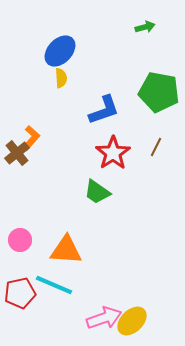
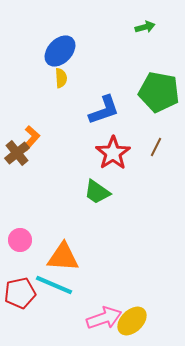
orange triangle: moved 3 px left, 7 px down
